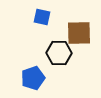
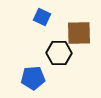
blue square: rotated 12 degrees clockwise
blue pentagon: rotated 15 degrees clockwise
